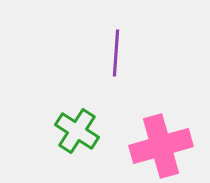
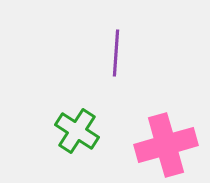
pink cross: moved 5 px right, 1 px up
